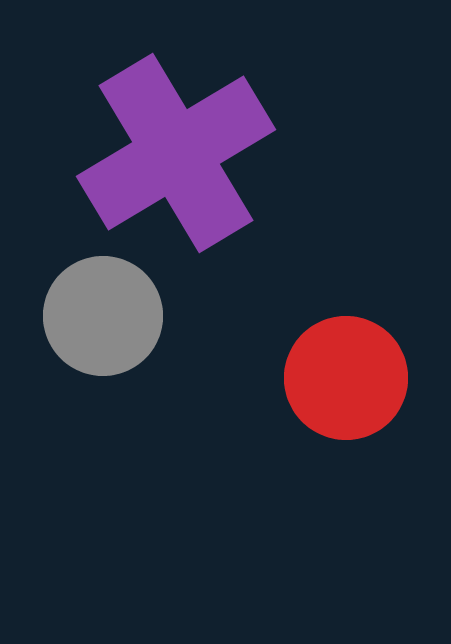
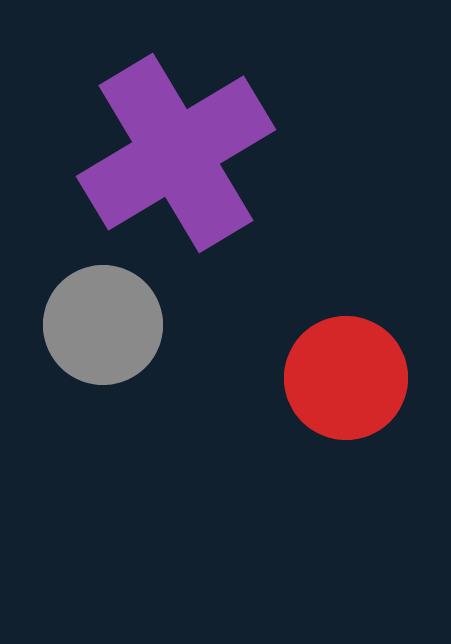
gray circle: moved 9 px down
